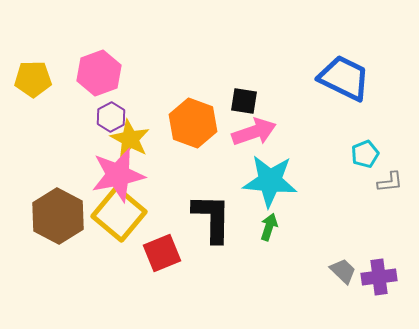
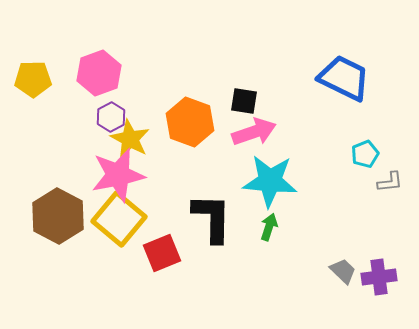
orange hexagon: moved 3 px left, 1 px up
yellow square: moved 5 px down
